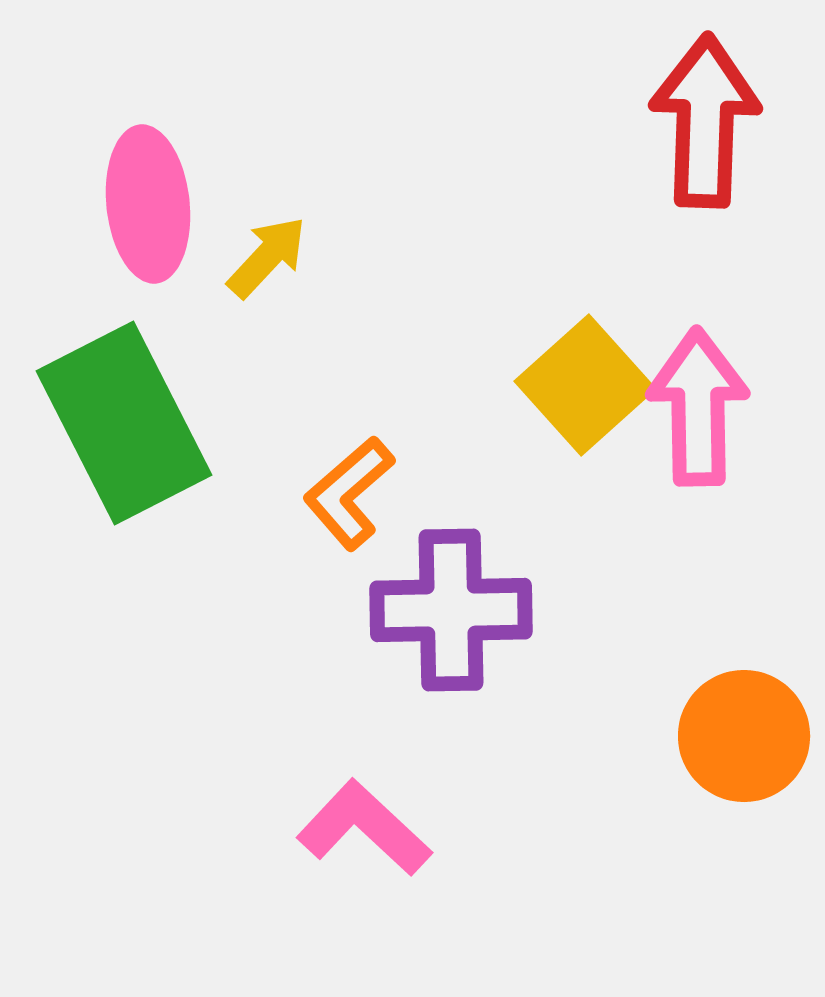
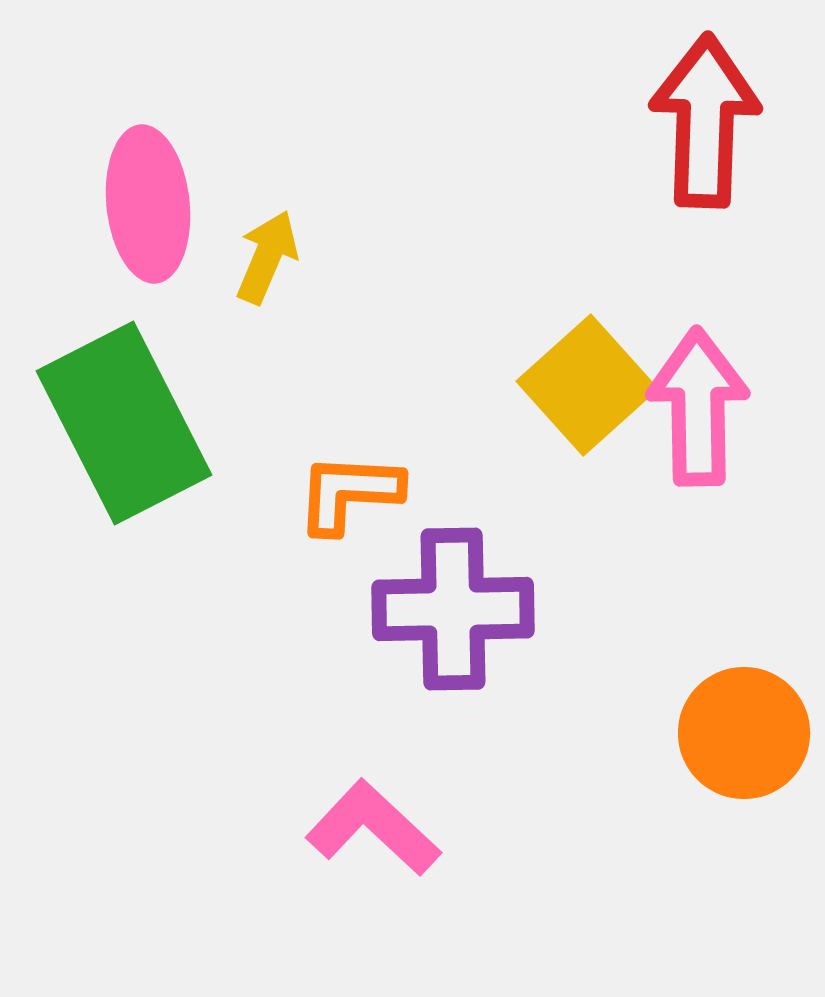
yellow arrow: rotated 20 degrees counterclockwise
yellow square: moved 2 px right
orange L-shape: rotated 44 degrees clockwise
purple cross: moved 2 px right, 1 px up
orange circle: moved 3 px up
pink L-shape: moved 9 px right
